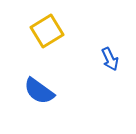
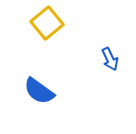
yellow square: moved 8 px up; rotated 8 degrees counterclockwise
